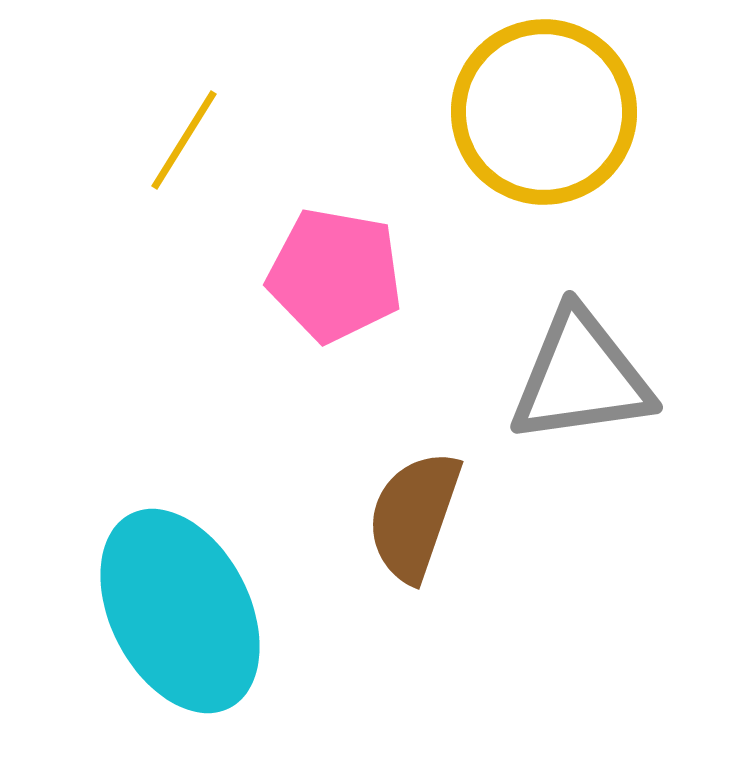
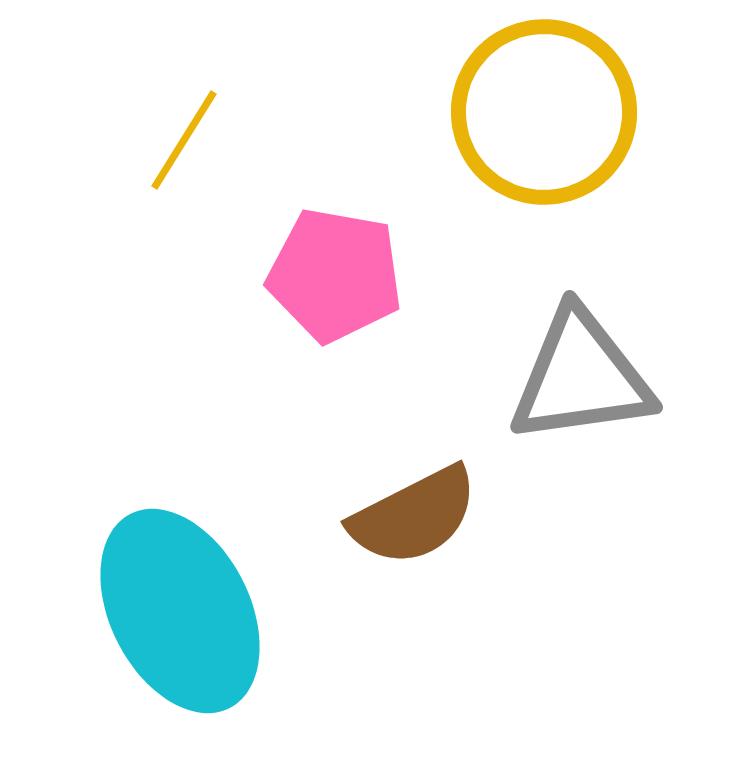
brown semicircle: rotated 136 degrees counterclockwise
